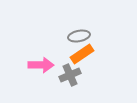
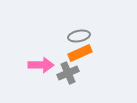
orange rectangle: moved 2 px left, 1 px up; rotated 10 degrees clockwise
gray cross: moved 2 px left, 2 px up
